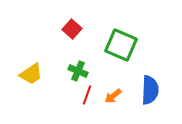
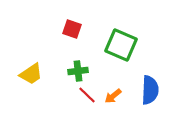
red square: rotated 24 degrees counterclockwise
green cross: rotated 30 degrees counterclockwise
red line: rotated 66 degrees counterclockwise
